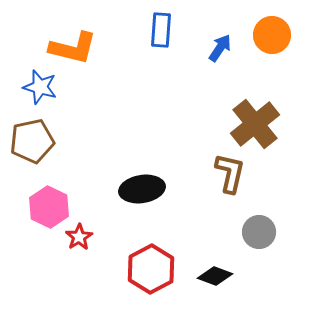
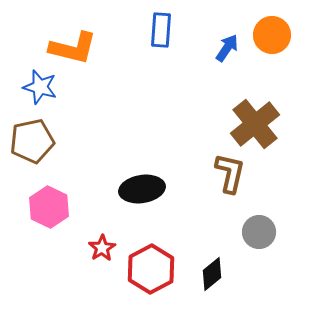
blue arrow: moved 7 px right
red star: moved 23 px right, 11 px down
black diamond: moved 3 px left, 2 px up; rotated 60 degrees counterclockwise
